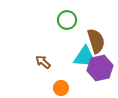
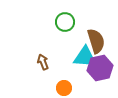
green circle: moved 2 px left, 2 px down
brown arrow: rotated 28 degrees clockwise
orange circle: moved 3 px right
